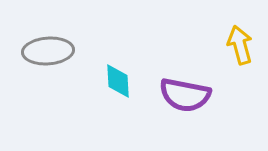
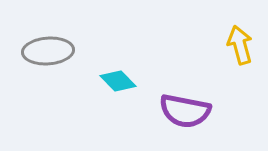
cyan diamond: rotated 42 degrees counterclockwise
purple semicircle: moved 16 px down
